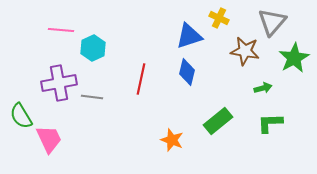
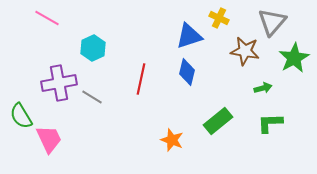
pink line: moved 14 px left, 12 px up; rotated 25 degrees clockwise
gray line: rotated 25 degrees clockwise
